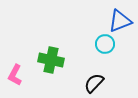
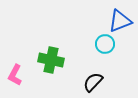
black semicircle: moved 1 px left, 1 px up
